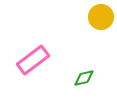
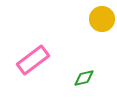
yellow circle: moved 1 px right, 2 px down
